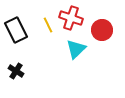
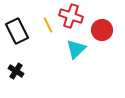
red cross: moved 2 px up
black rectangle: moved 1 px right, 1 px down
